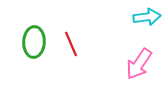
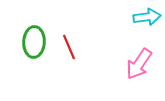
red line: moved 2 px left, 3 px down
